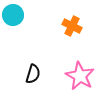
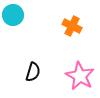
black semicircle: moved 2 px up
